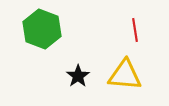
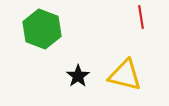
red line: moved 6 px right, 13 px up
yellow triangle: rotated 9 degrees clockwise
